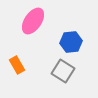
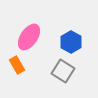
pink ellipse: moved 4 px left, 16 px down
blue hexagon: rotated 25 degrees counterclockwise
